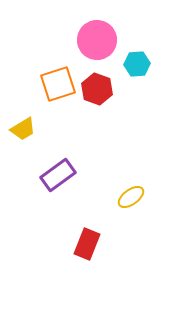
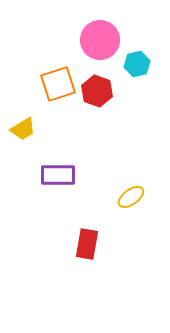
pink circle: moved 3 px right
cyan hexagon: rotated 10 degrees counterclockwise
red hexagon: moved 2 px down
purple rectangle: rotated 36 degrees clockwise
red rectangle: rotated 12 degrees counterclockwise
